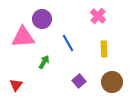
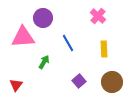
purple circle: moved 1 px right, 1 px up
